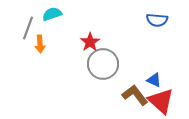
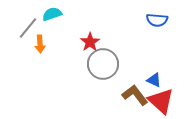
gray line: rotated 20 degrees clockwise
